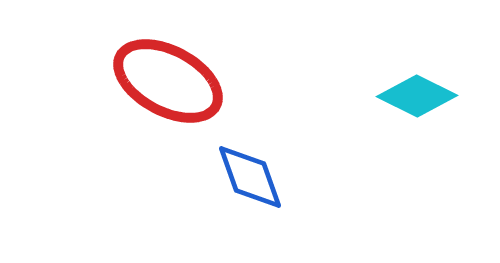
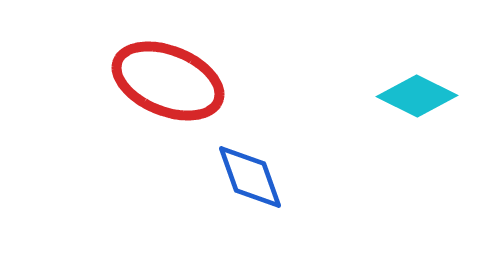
red ellipse: rotated 6 degrees counterclockwise
